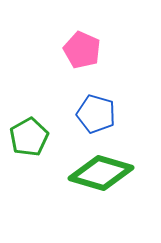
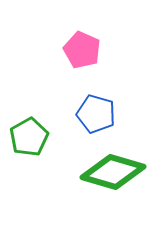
green diamond: moved 12 px right, 1 px up
